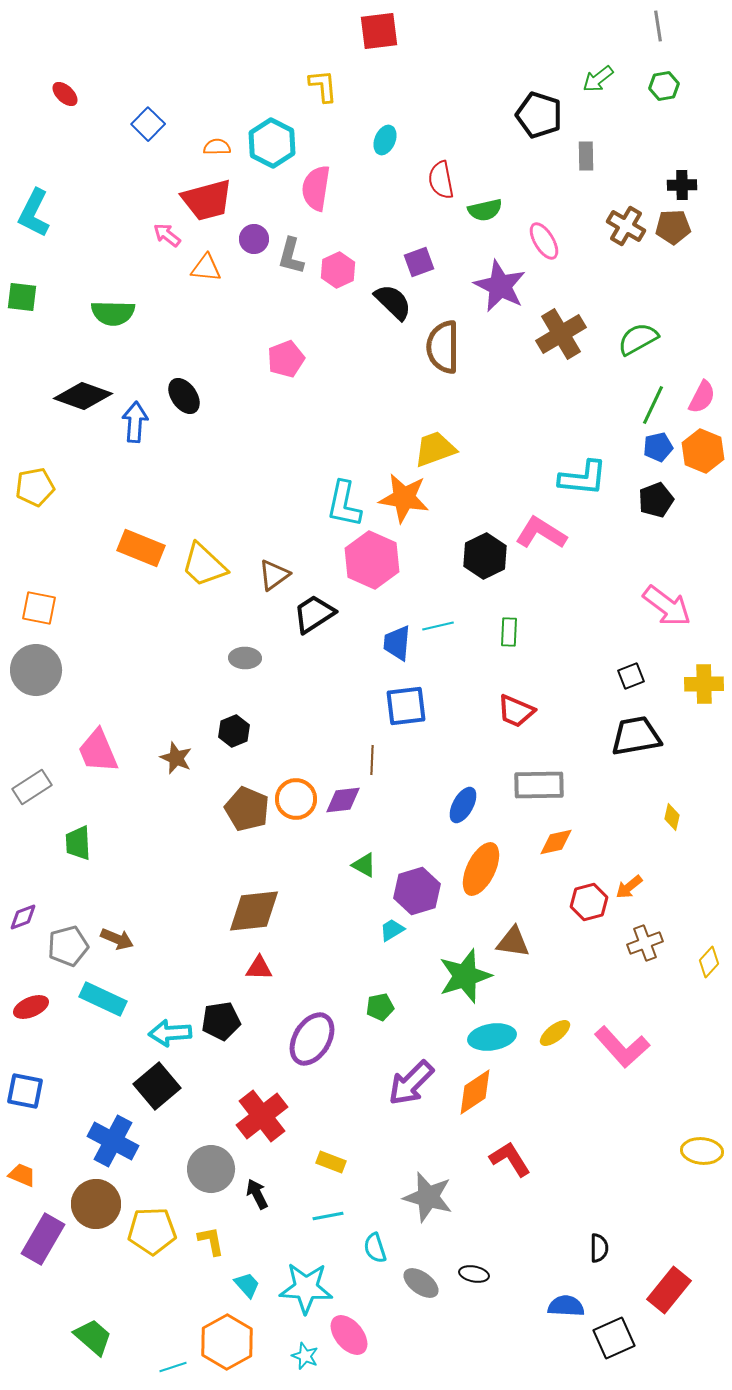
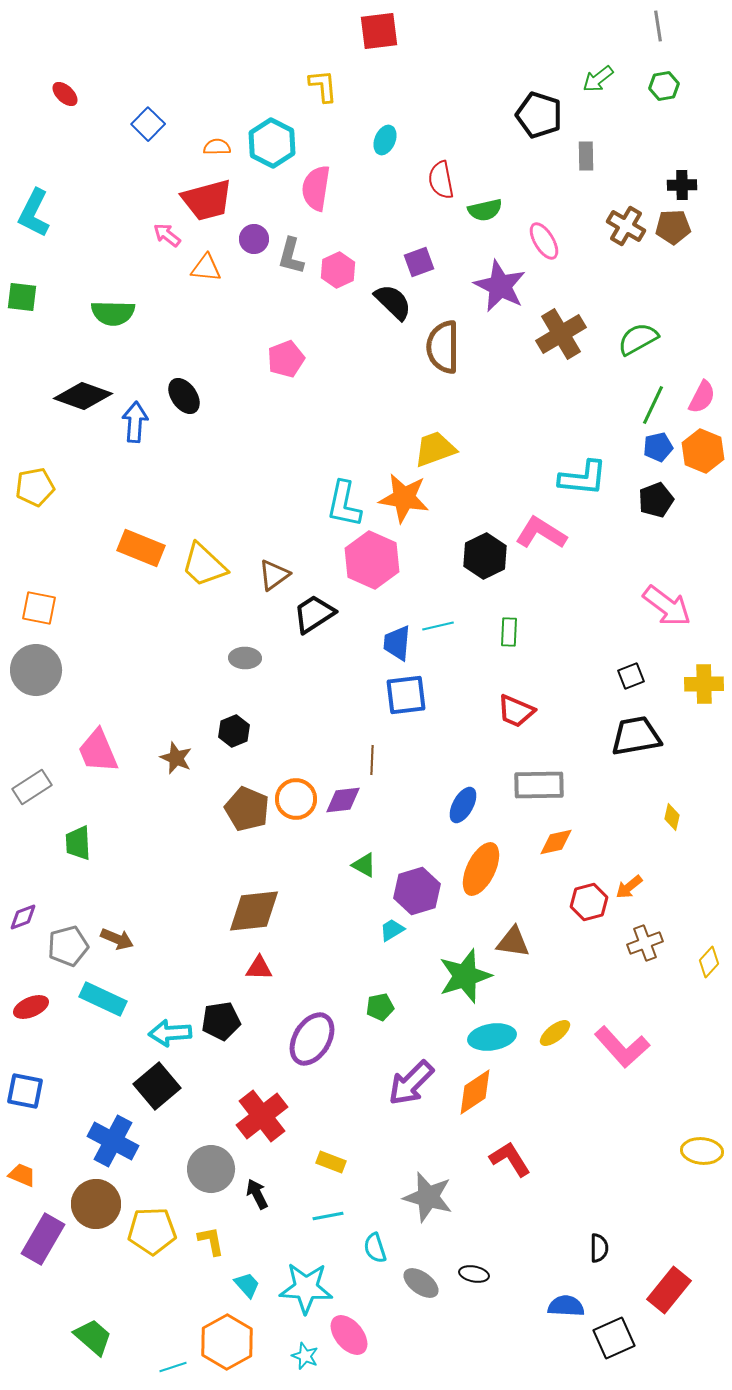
blue square at (406, 706): moved 11 px up
